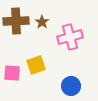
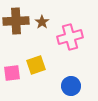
pink square: rotated 12 degrees counterclockwise
